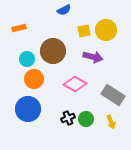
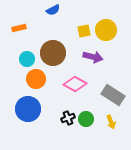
blue semicircle: moved 11 px left
brown circle: moved 2 px down
orange circle: moved 2 px right
